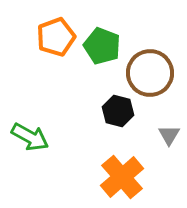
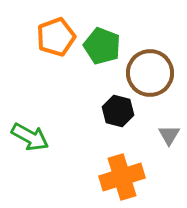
orange cross: rotated 24 degrees clockwise
